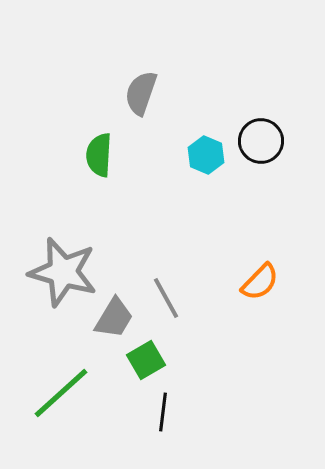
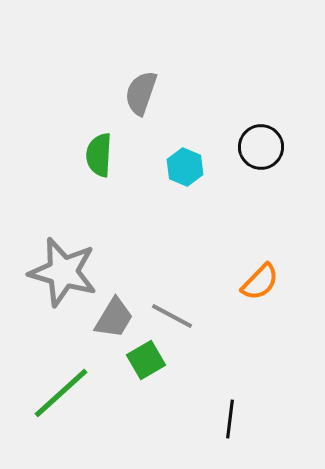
black circle: moved 6 px down
cyan hexagon: moved 21 px left, 12 px down
gray line: moved 6 px right, 18 px down; rotated 33 degrees counterclockwise
black line: moved 67 px right, 7 px down
